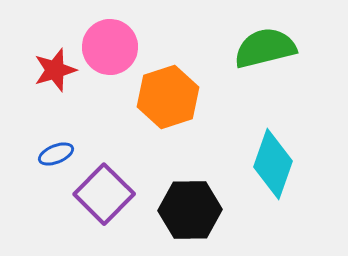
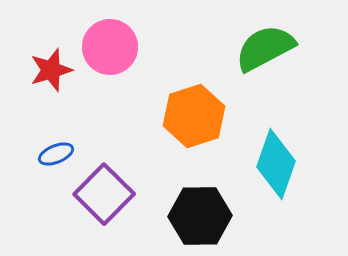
green semicircle: rotated 14 degrees counterclockwise
red star: moved 4 px left
orange hexagon: moved 26 px right, 19 px down
cyan diamond: moved 3 px right
black hexagon: moved 10 px right, 6 px down
